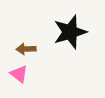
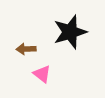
pink triangle: moved 23 px right
